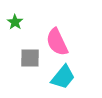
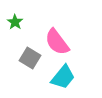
pink semicircle: rotated 12 degrees counterclockwise
gray square: rotated 30 degrees clockwise
